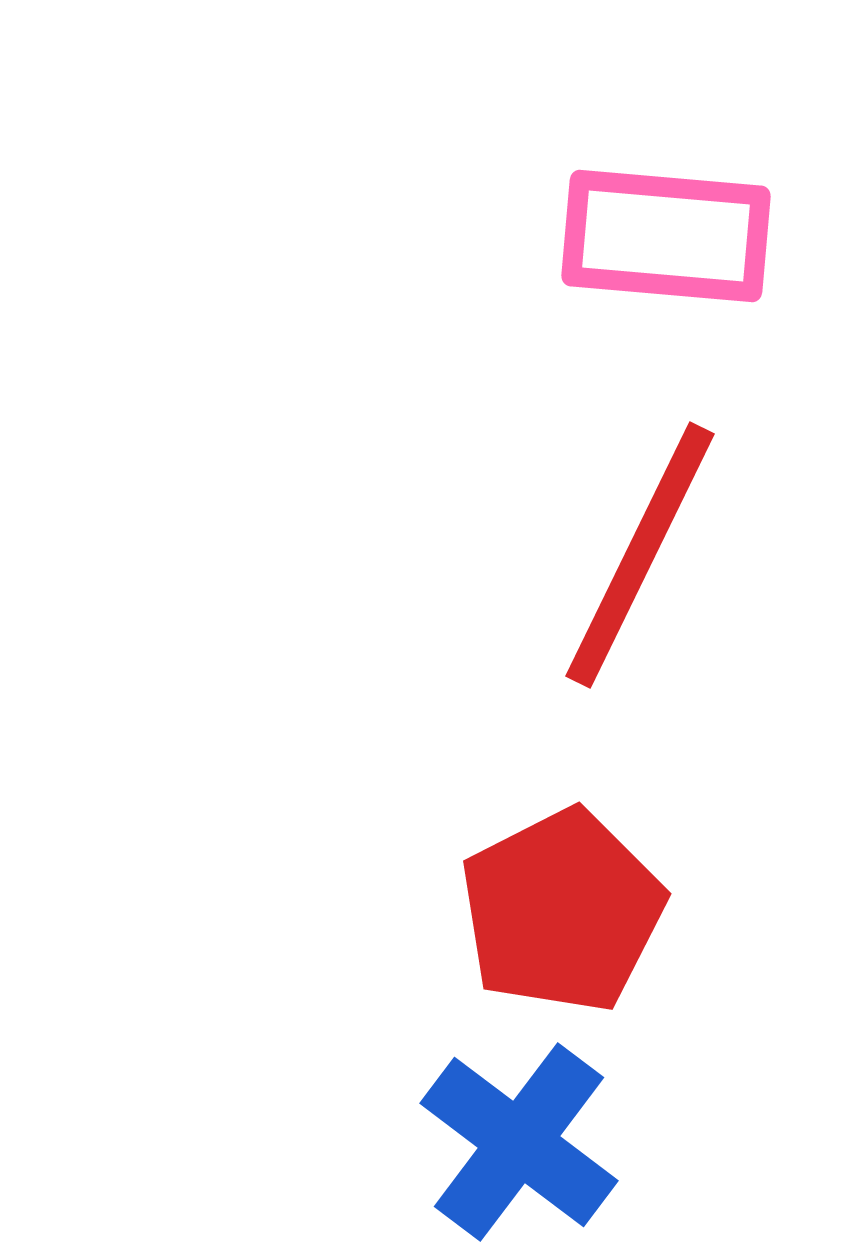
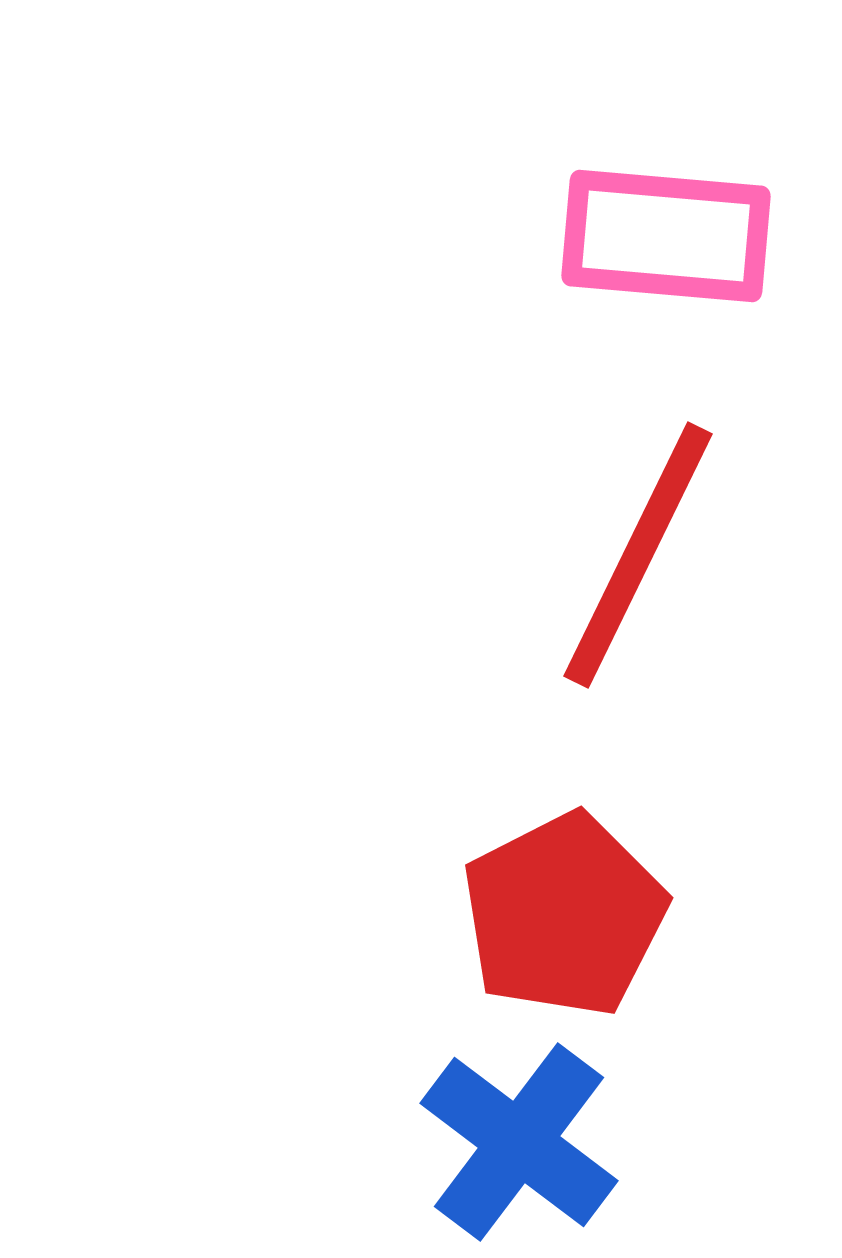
red line: moved 2 px left
red pentagon: moved 2 px right, 4 px down
